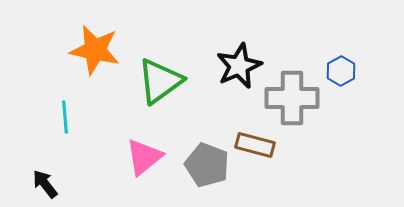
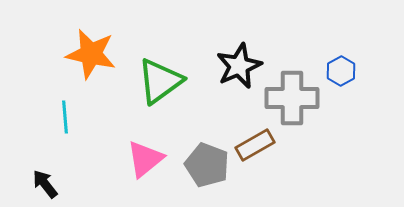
orange star: moved 4 px left, 4 px down
brown rectangle: rotated 45 degrees counterclockwise
pink triangle: moved 1 px right, 2 px down
